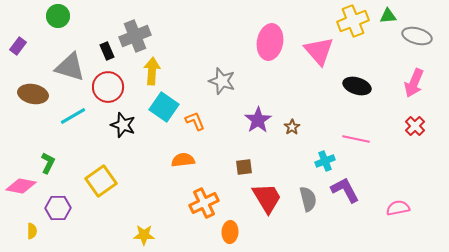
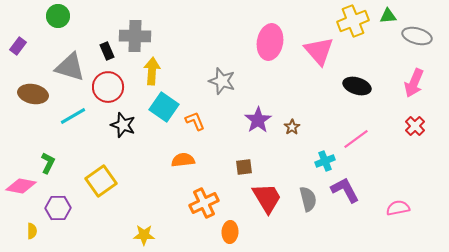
gray cross: rotated 24 degrees clockwise
pink line: rotated 48 degrees counterclockwise
